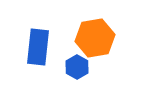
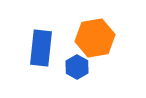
blue rectangle: moved 3 px right, 1 px down
